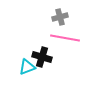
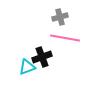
black cross: rotated 36 degrees counterclockwise
